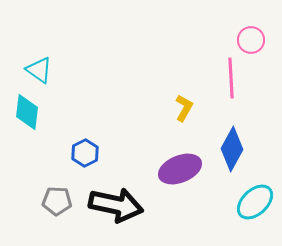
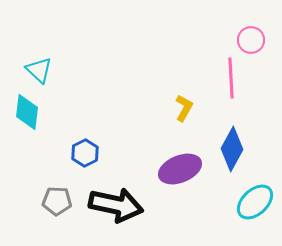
cyan triangle: rotated 8 degrees clockwise
